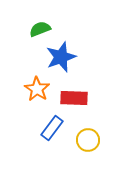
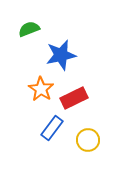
green semicircle: moved 11 px left
blue star: moved 2 px up; rotated 8 degrees clockwise
orange star: moved 4 px right
red rectangle: rotated 28 degrees counterclockwise
